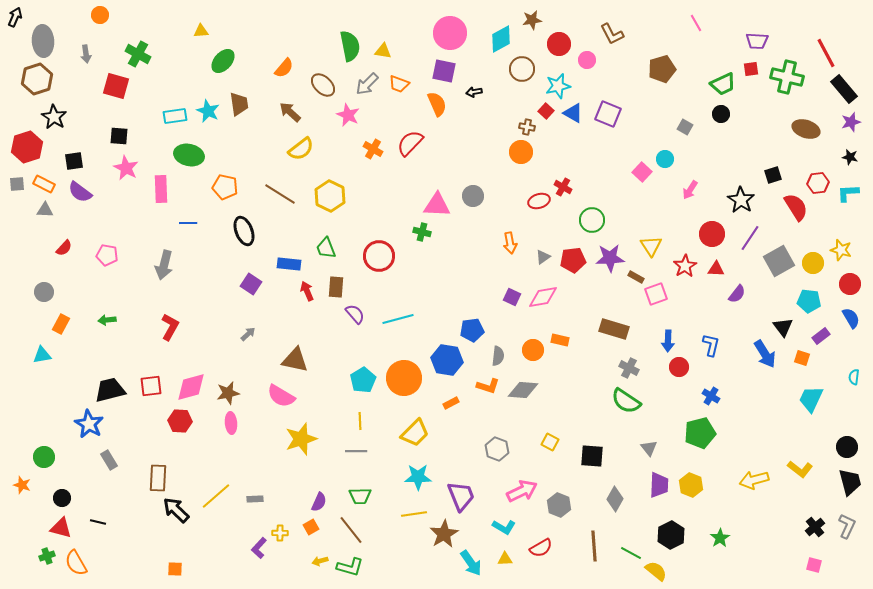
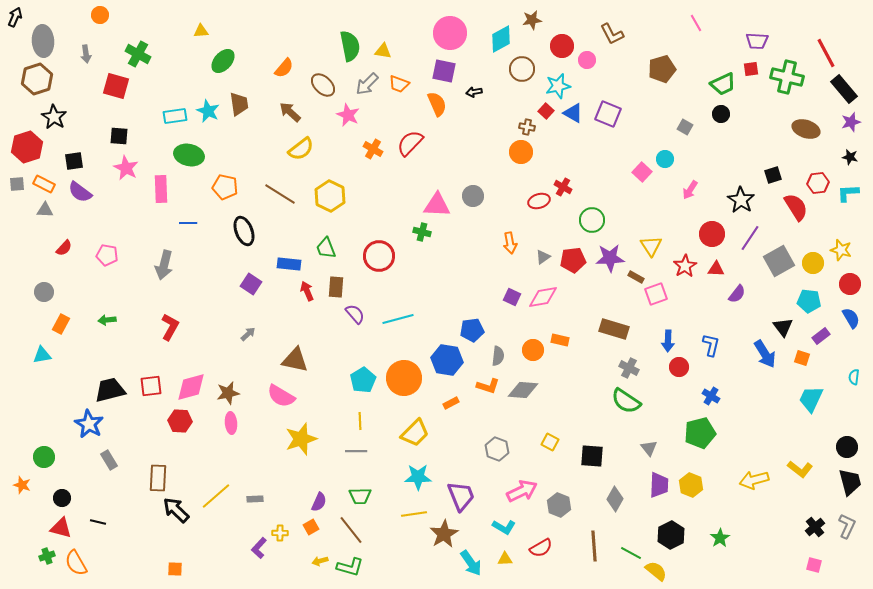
red circle at (559, 44): moved 3 px right, 2 px down
